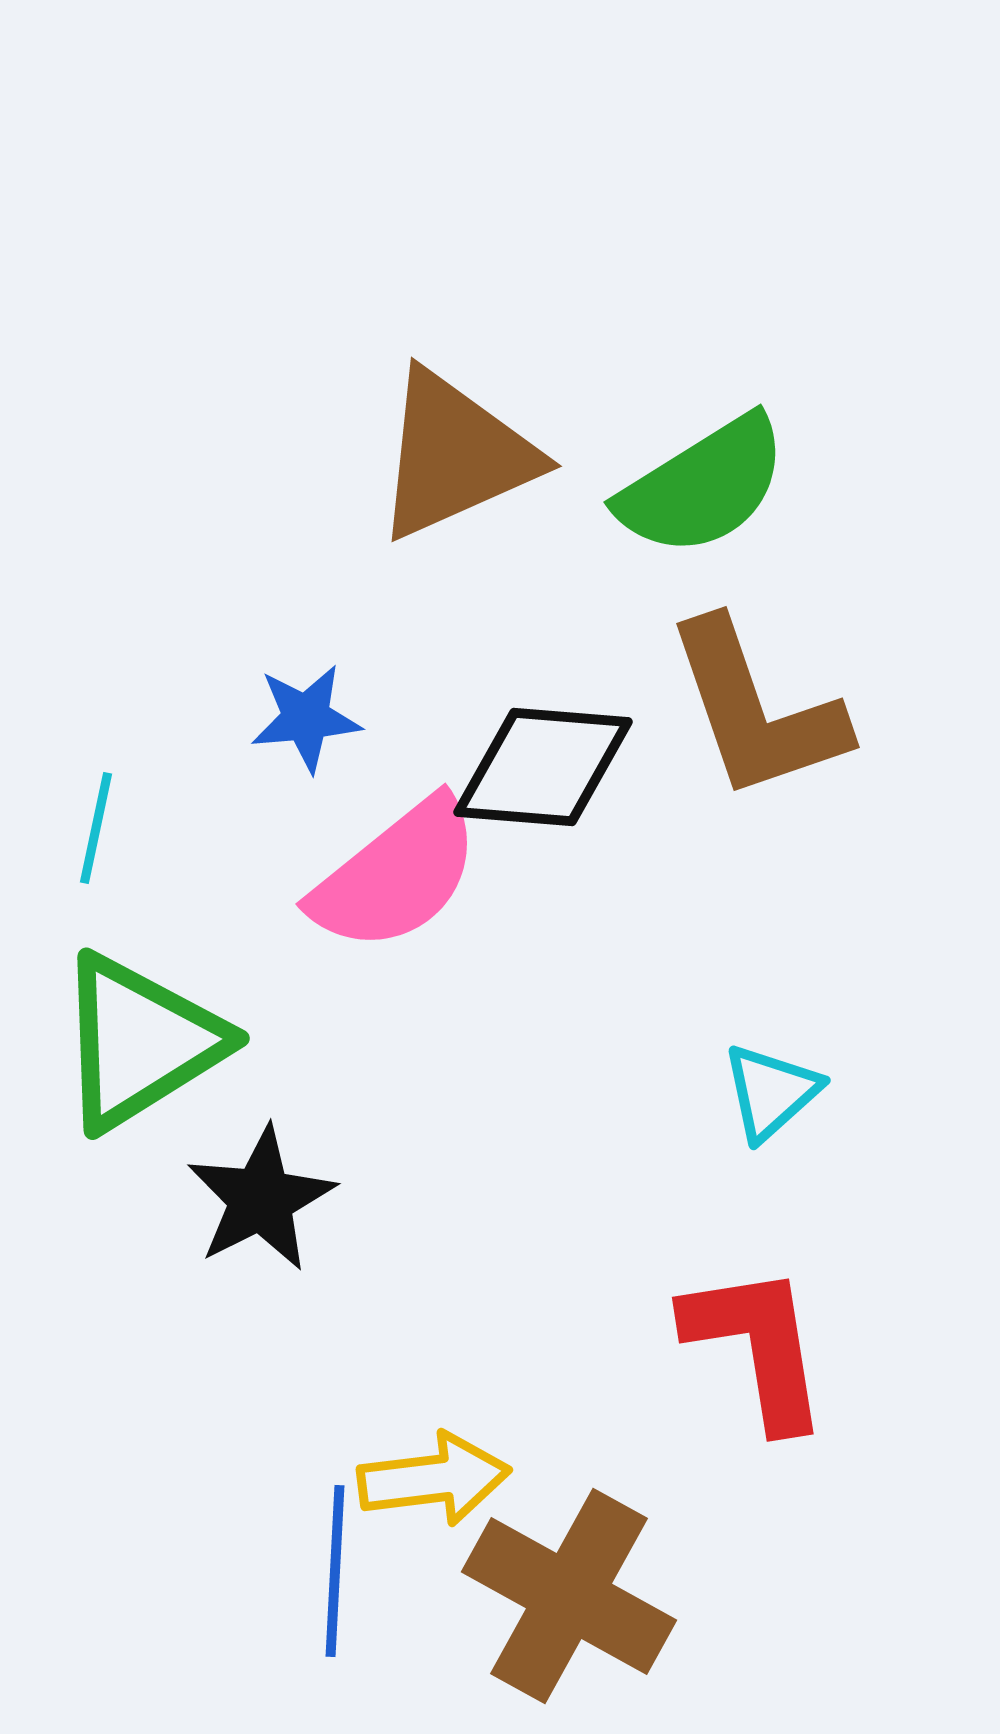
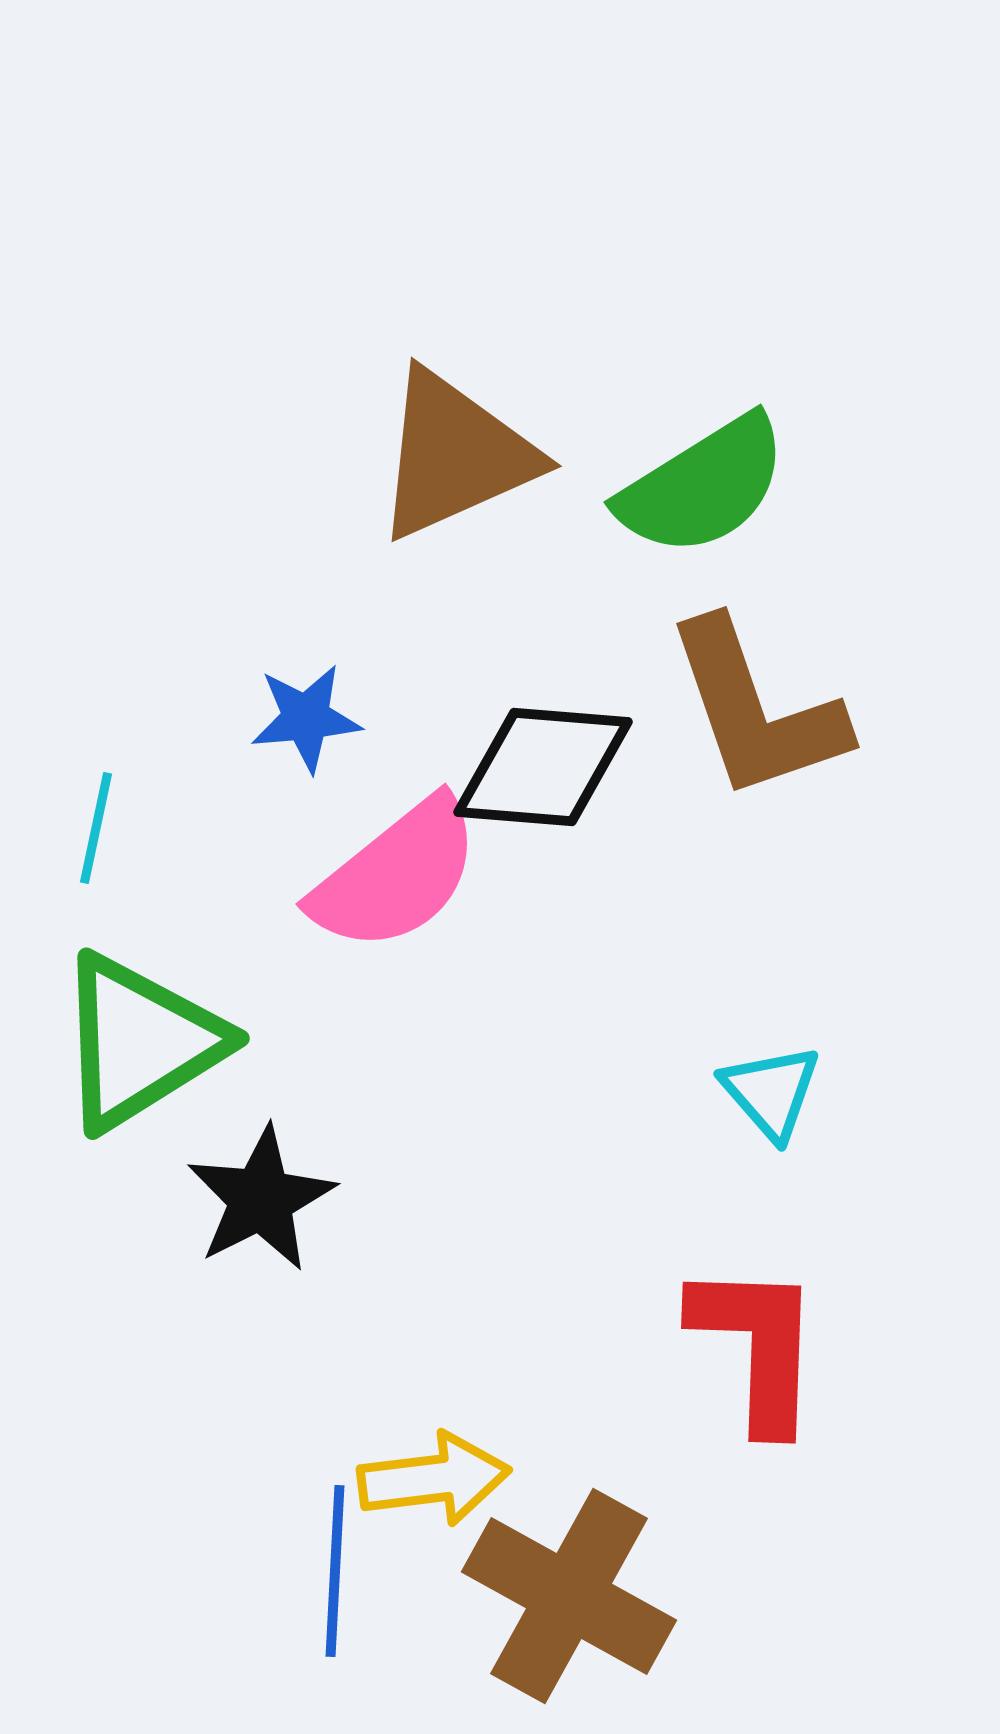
cyan triangle: rotated 29 degrees counterclockwise
red L-shape: rotated 11 degrees clockwise
